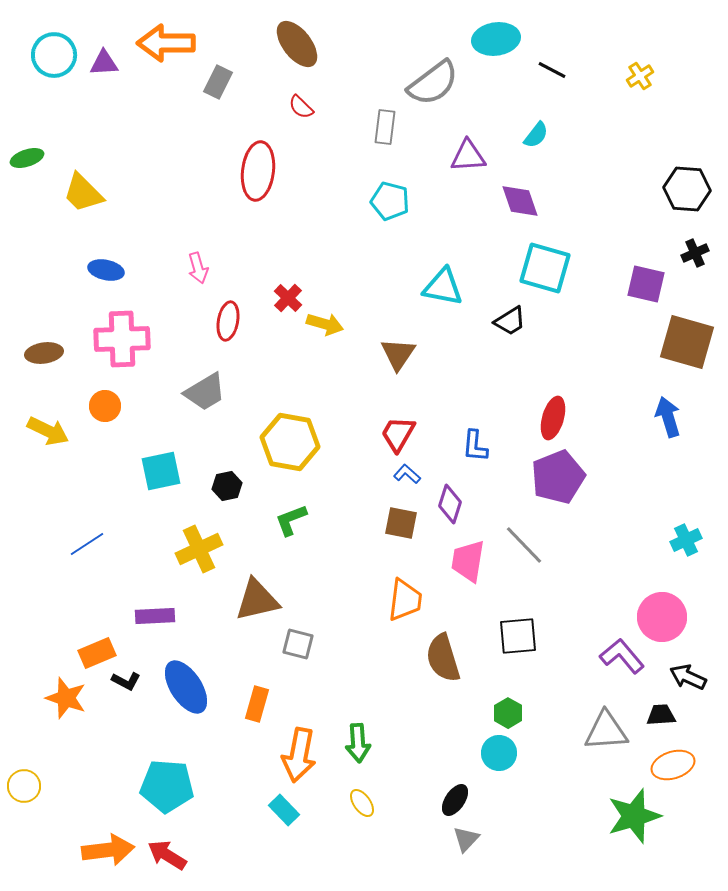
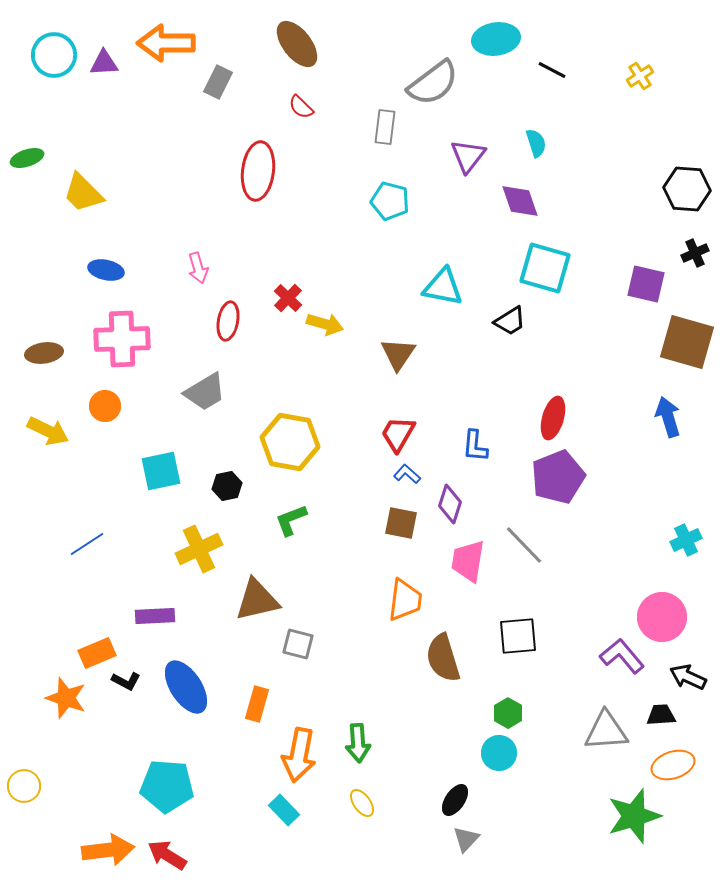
cyan semicircle at (536, 135): moved 8 px down; rotated 56 degrees counterclockwise
purple triangle at (468, 156): rotated 48 degrees counterclockwise
